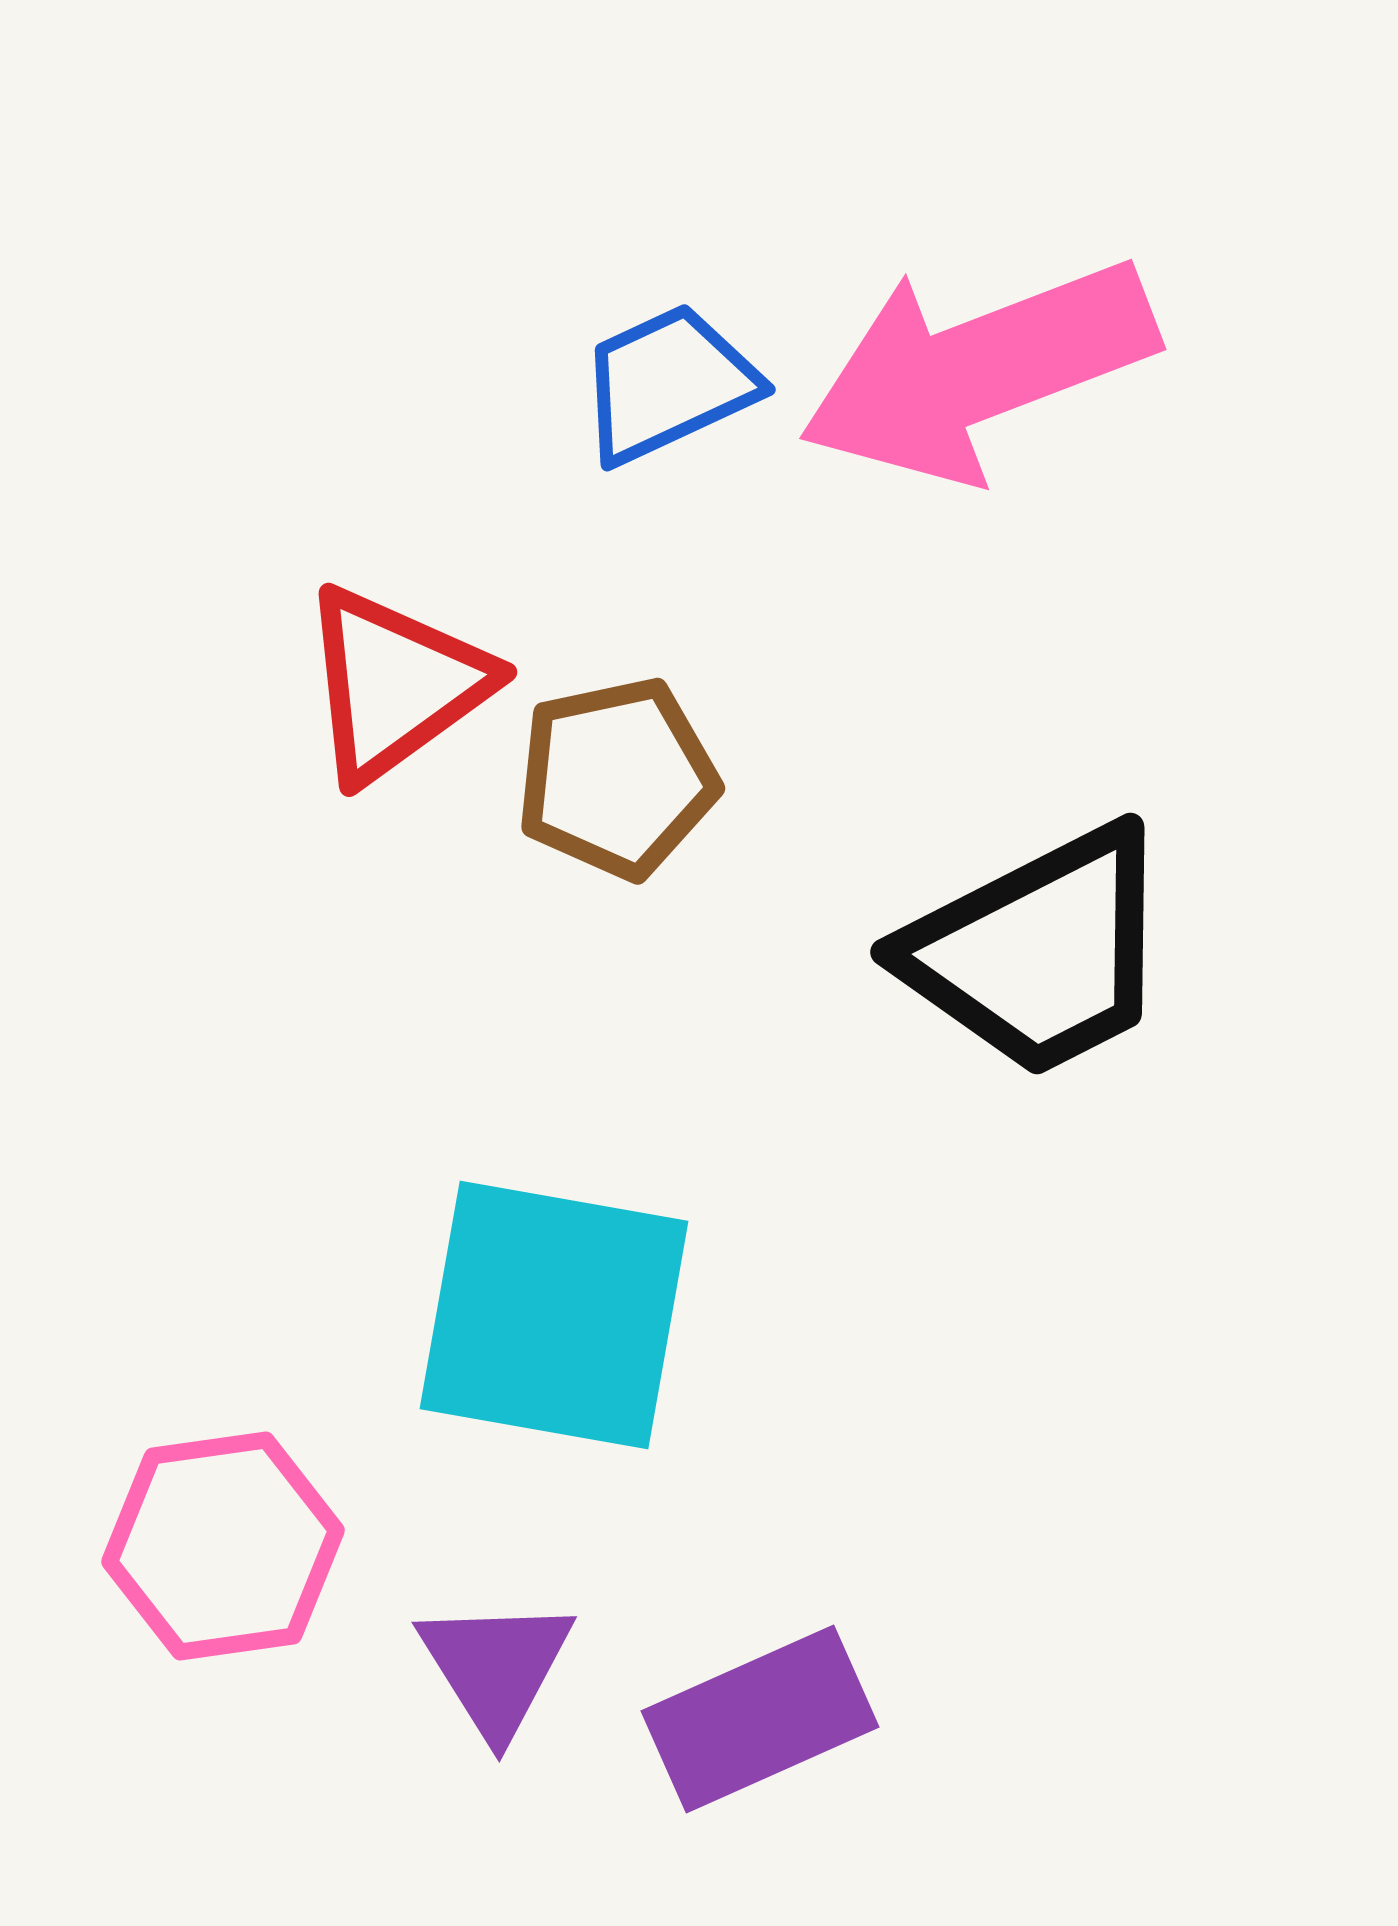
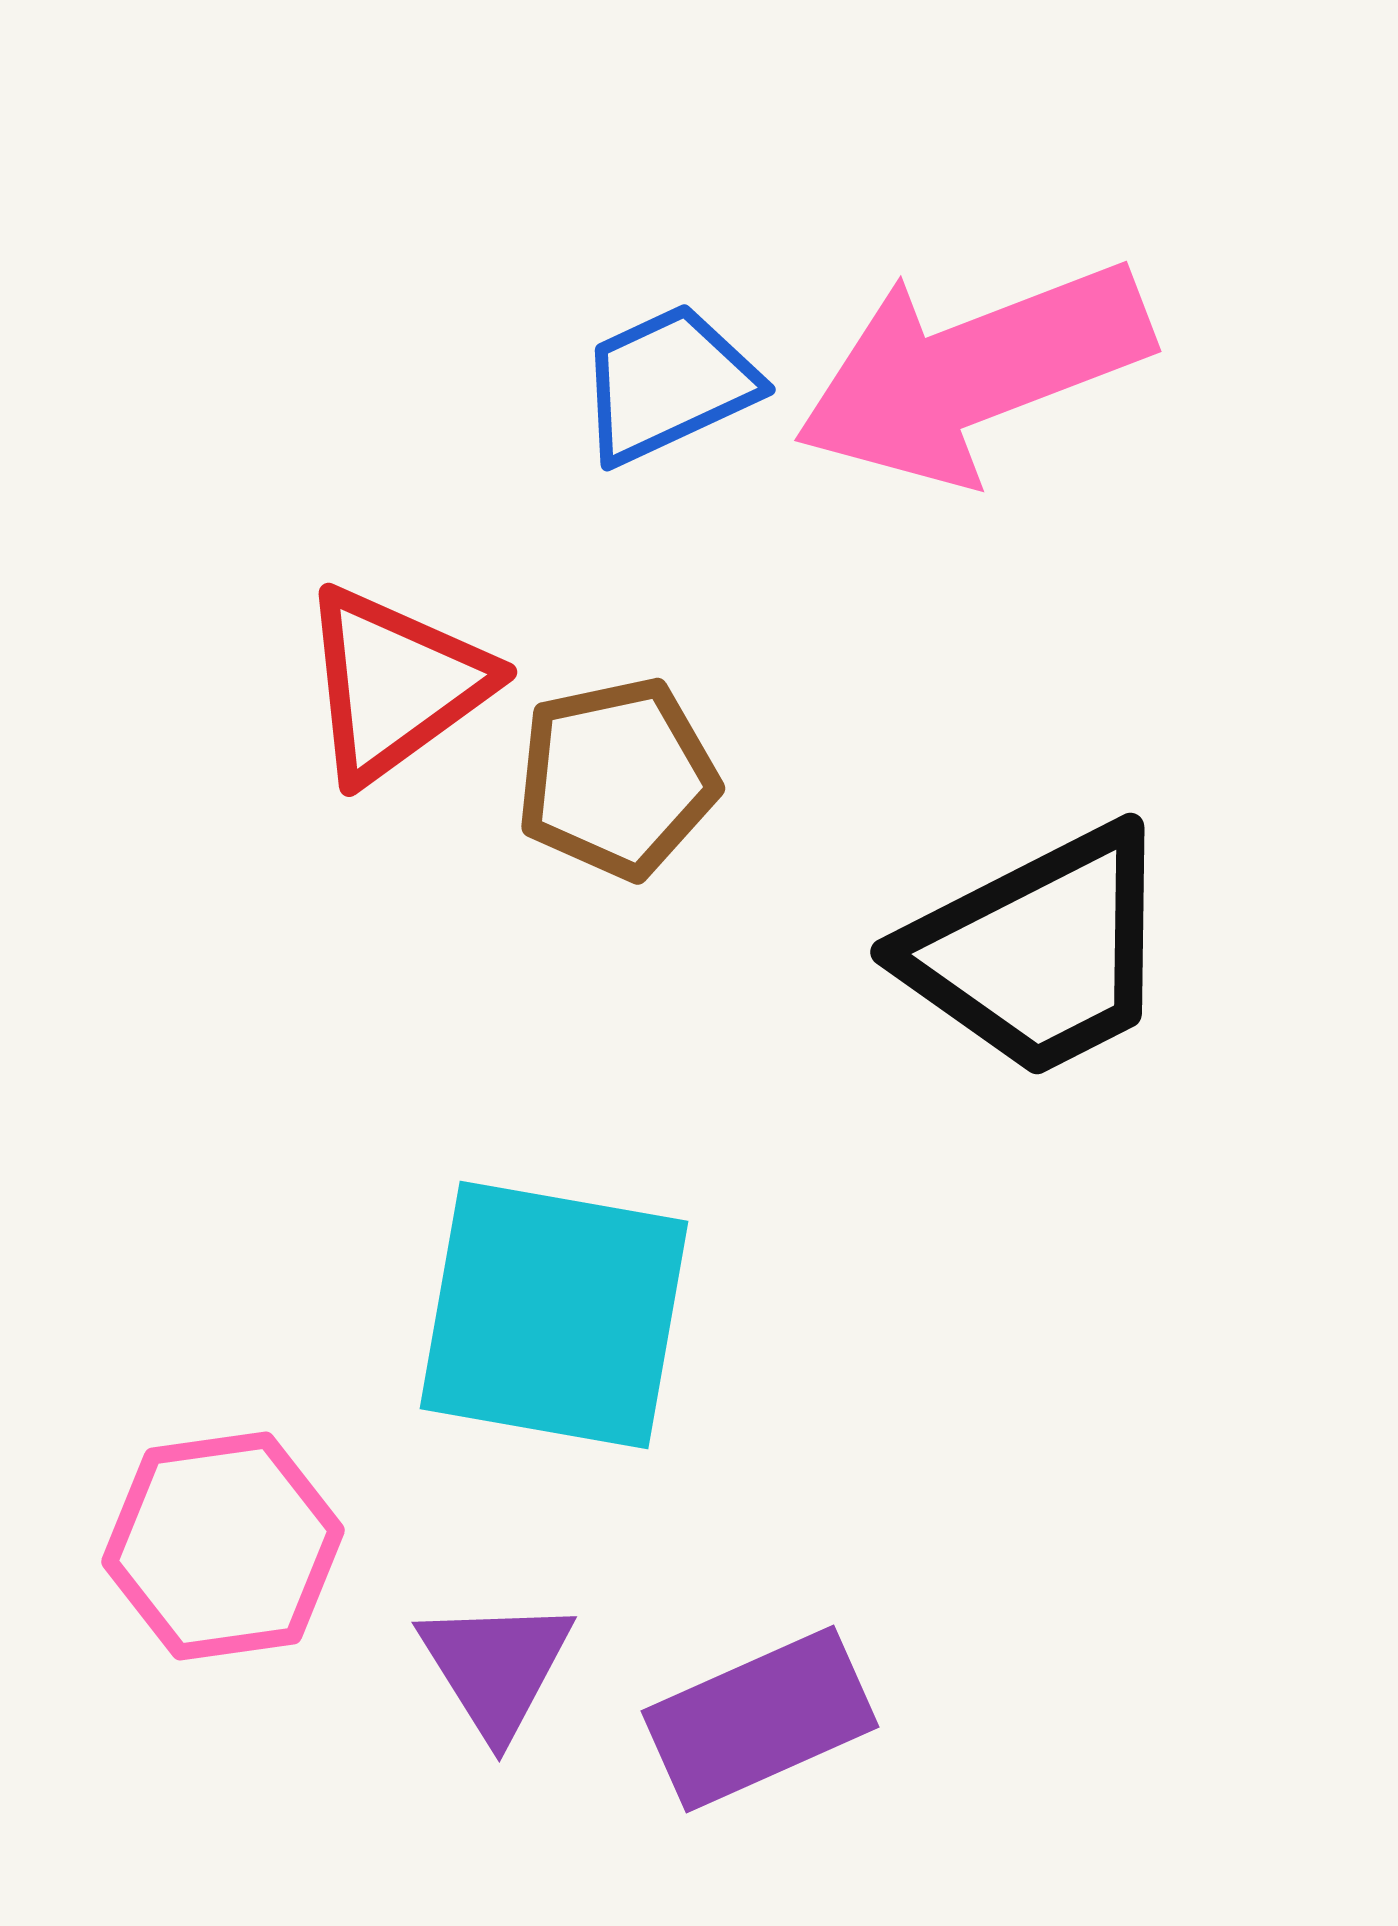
pink arrow: moved 5 px left, 2 px down
